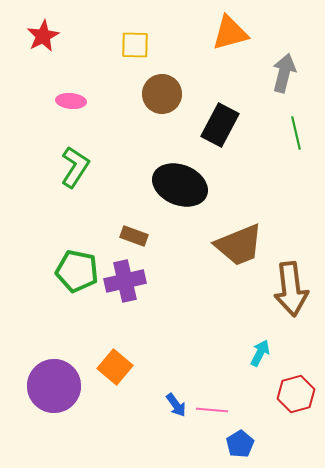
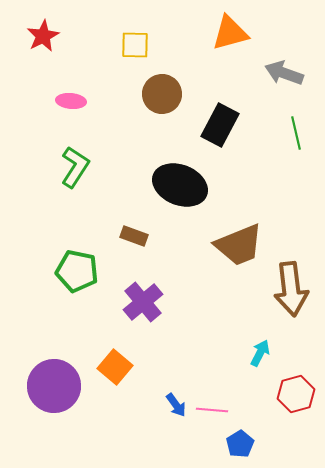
gray arrow: rotated 84 degrees counterclockwise
purple cross: moved 18 px right, 21 px down; rotated 27 degrees counterclockwise
